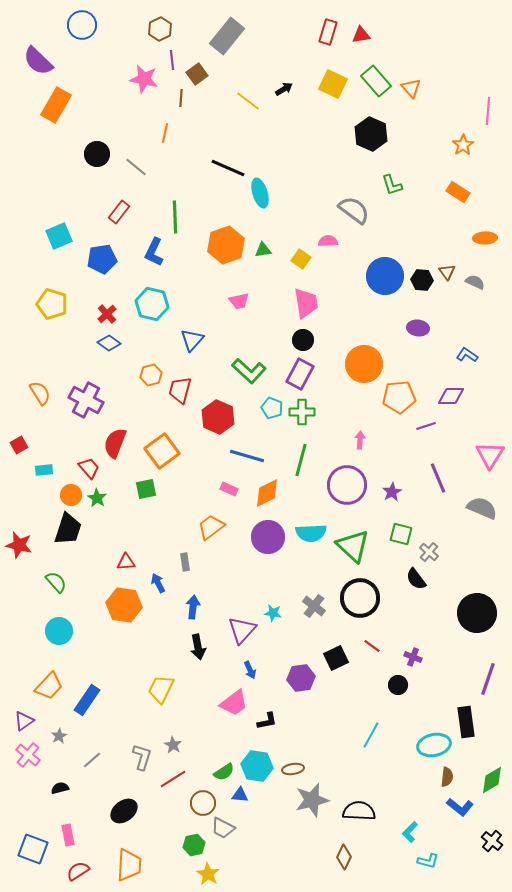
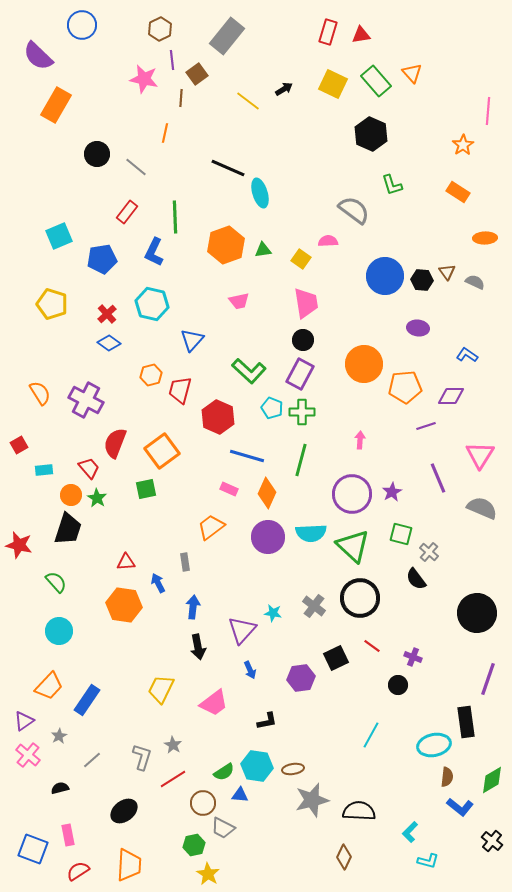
purple semicircle at (38, 61): moved 5 px up
orange triangle at (411, 88): moved 1 px right, 15 px up
red rectangle at (119, 212): moved 8 px right
orange pentagon at (399, 397): moved 6 px right, 10 px up
pink triangle at (490, 455): moved 10 px left
purple circle at (347, 485): moved 5 px right, 9 px down
orange diamond at (267, 493): rotated 40 degrees counterclockwise
pink trapezoid at (234, 703): moved 20 px left
